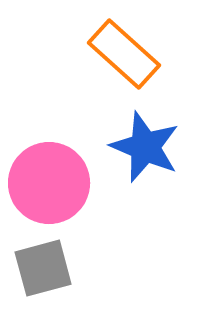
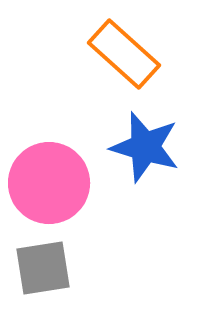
blue star: rotated 6 degrees counterclockwise
gray square: rotated 6 degrees clockwise
